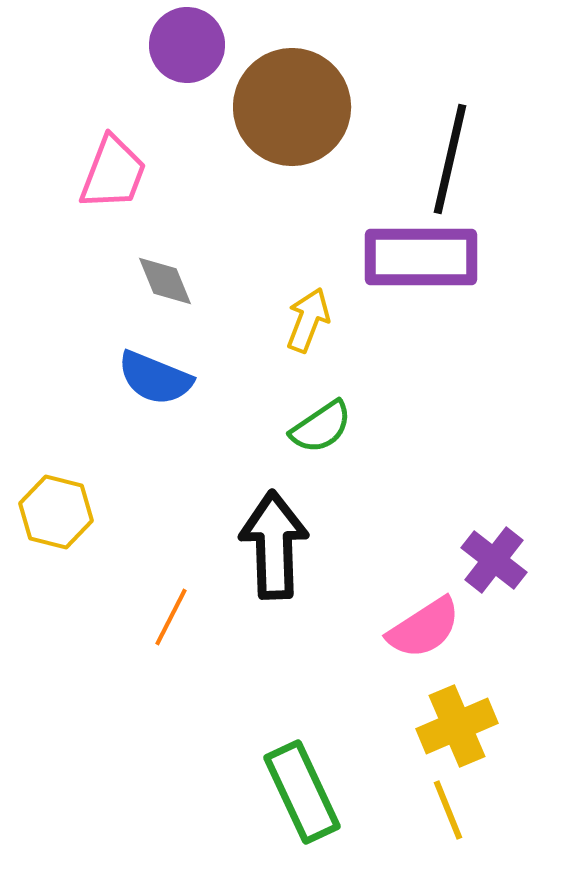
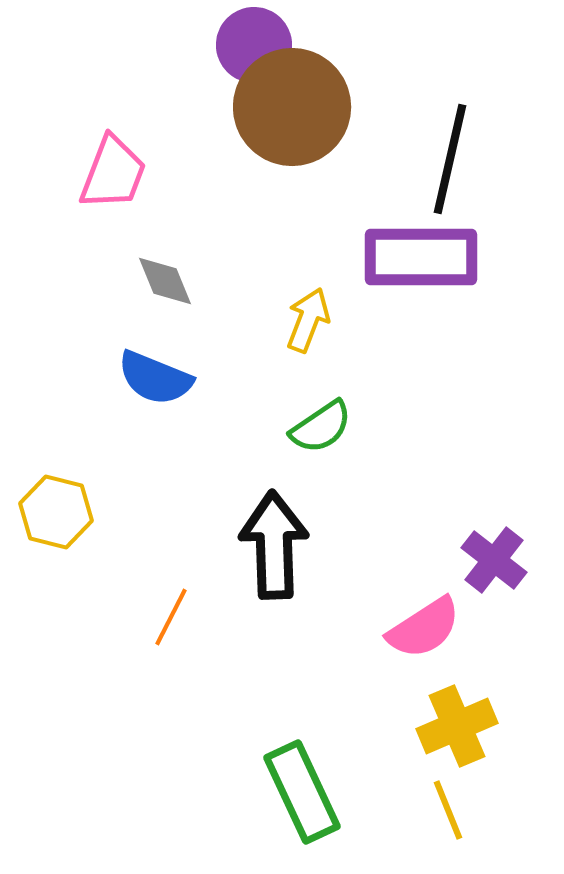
purple circle: moved 67 px right
